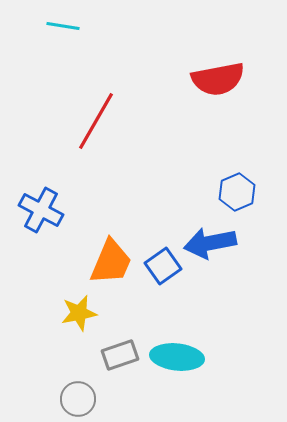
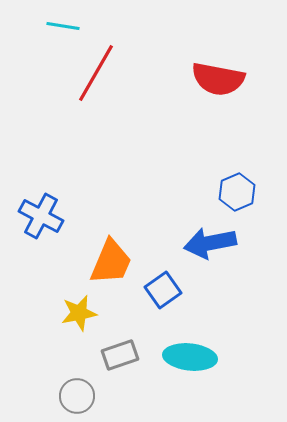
red semicircle: rotated 22 degrees clockwise
red line: moved 48 px up
blue cross: moved 6 px down
blue square: moved 24 px down
cyan ellipse: moved 13 px right
gray circle: moved 1 px left, 3 px up
